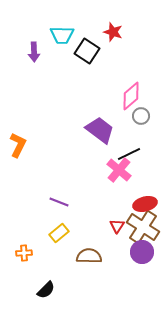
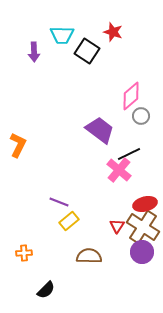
yellow rectangle: moved 10 px right, 12 px up
